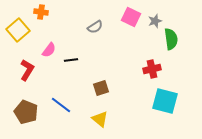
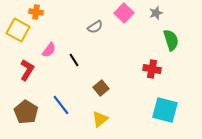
orange cross: moved 5 px left
pink square: moved 7 px left, 4 px up; rotated 18 degrees clockwise
gray star: moved 1 px right, 8 px up
yellow square: rotated 20 degrees counterclockwise
green semicircle: moved 1 px down; rotated 10 degrees counterclockwise
black line: moved 3 px right; rotated 64 degrees clockwise
red cross: rotated 24 degrees clockwise
brown square: rotated 21 degrees counterclockwise
cyan square: moved 9 px down
blue line: rotated 15 degrees clockwise
brown pentagon: rotated 10 degrees clockwise
yellow triangle: rotated 42 degrees clockwise
